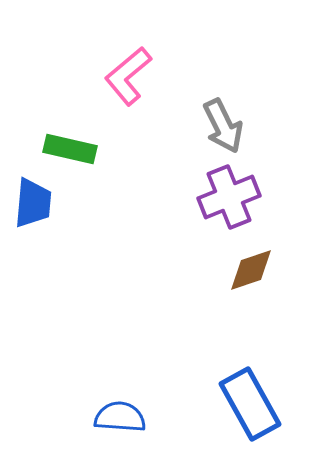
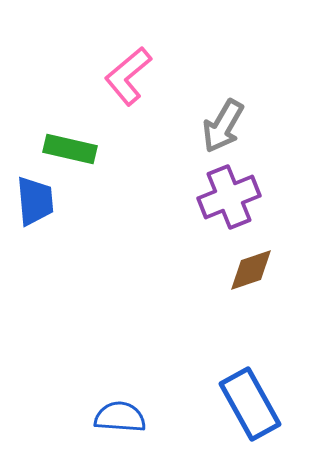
gray arrow: rotated 56 degrees clockwise
blue trapezoid: moved 2 px right, 2 px up; rotated 10 degrees counterclockwise
